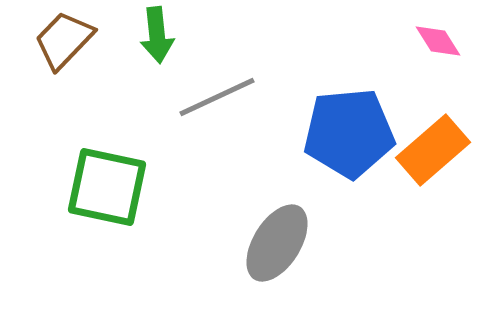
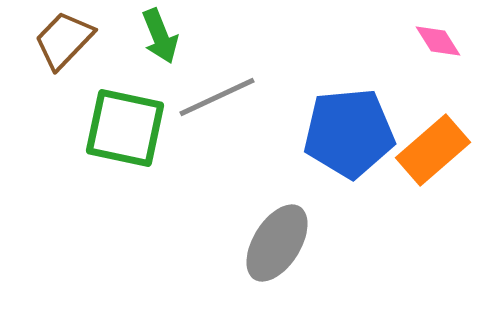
green arrow: moved 3 px right, 1 px down; rotated 16 degrees counterclockwise
green square: moved 18 px right, 59 px up
